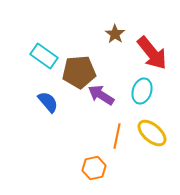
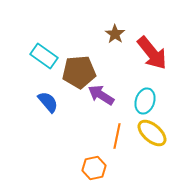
cyan ellipse: moved 3 px right, 10 px down
